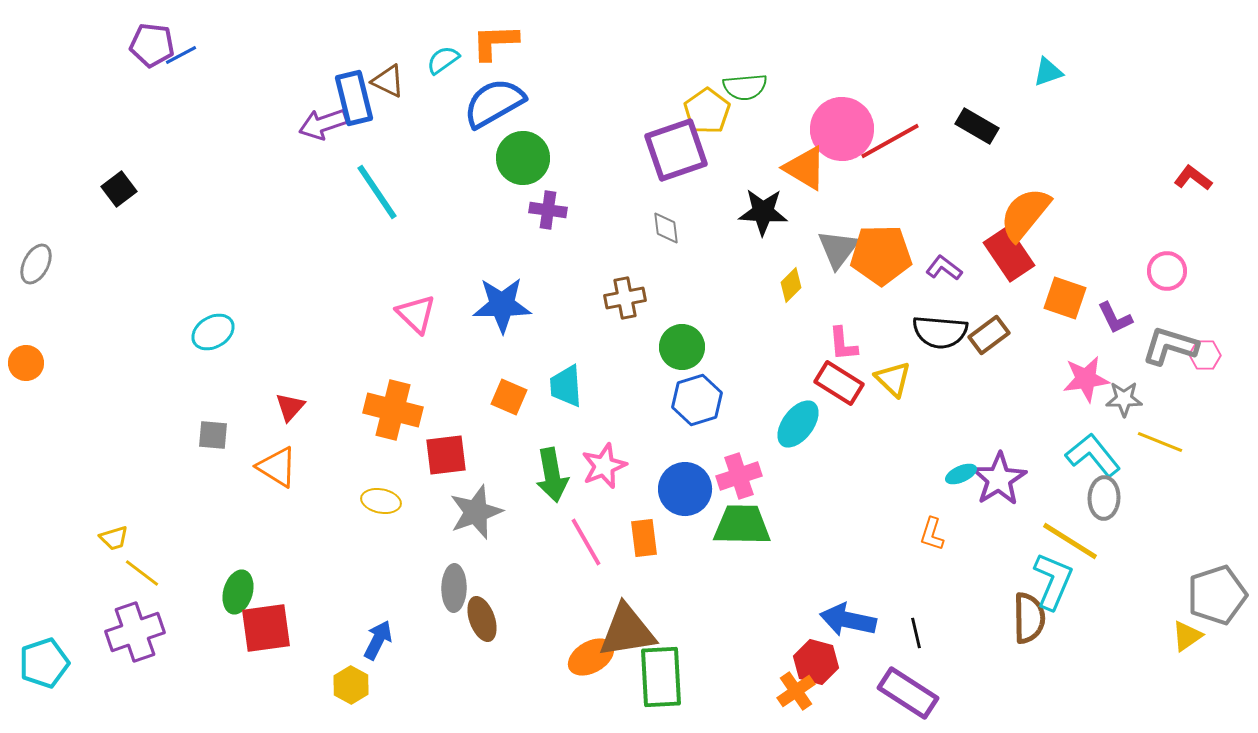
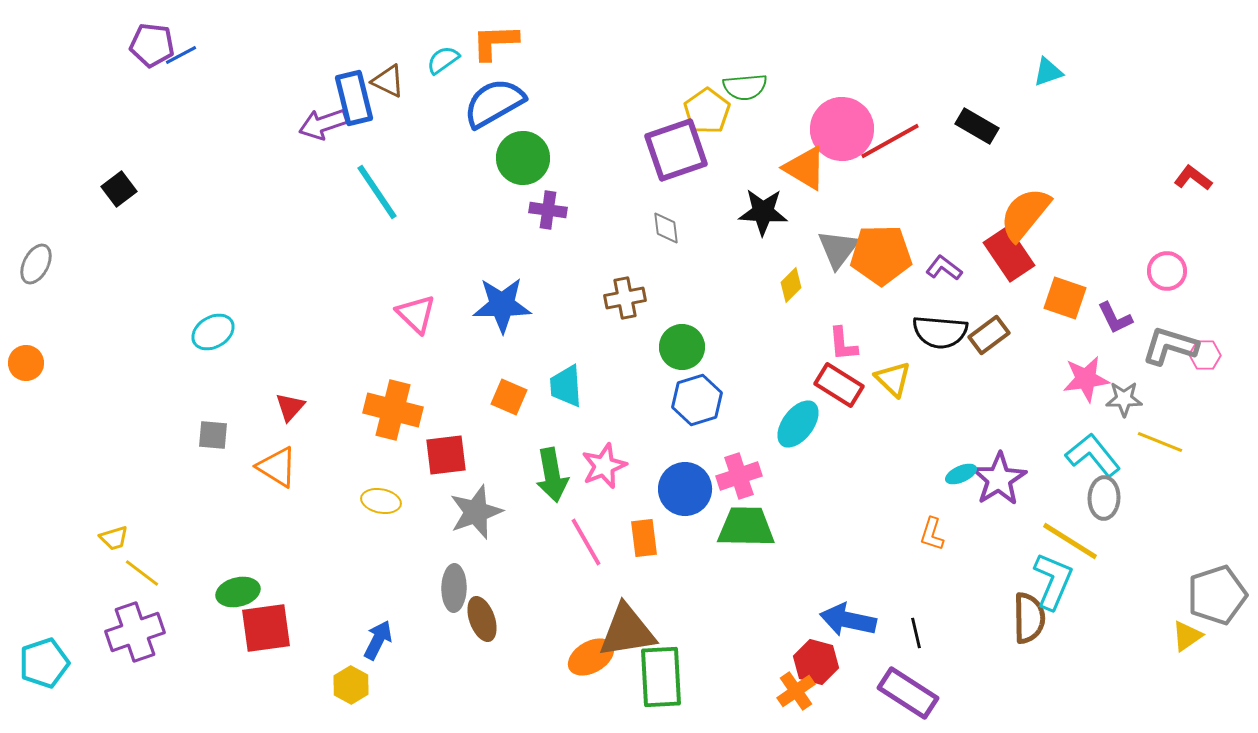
red rectangle at (839, 383): moved 2 px down
green trapezoid at (742, 525): moved 4 px right, 2 px down
green ellipse at (238, 592): rotated 60 degrees clockwise
